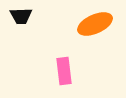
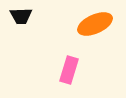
pink rectangle: moved 5 px right, 1 px up; rotated 24 degrees clockwise
